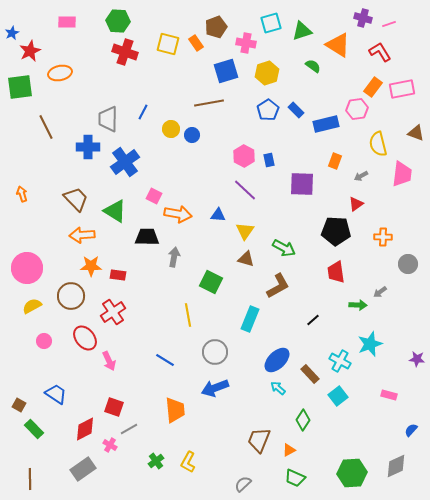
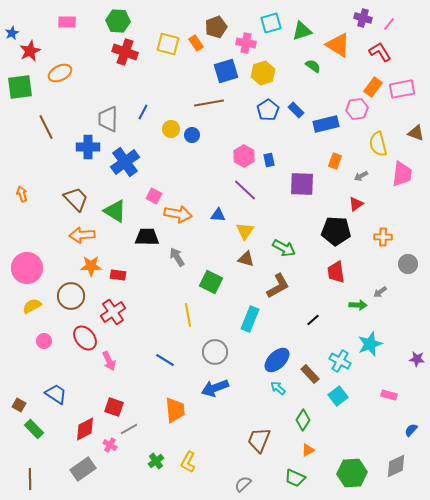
pink line at (389, 24): rotated 32 degrees counterclockwise
orange ellipse at (60, 73): rotated 15 degrees counterclockwise
yellow hexagon at (267, 73): moved 4 px left
gray arrow at (174, 257): moved 3 px right; rotated 42 degrees counterclockwise
orange triangle at (289, 450): moved 19 px right
